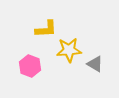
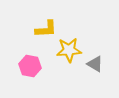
pink hexagon: rotated 10 degrees counterclockwise
